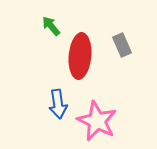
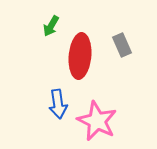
green arrow: rotated 110 degrees counterclockwise
